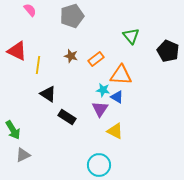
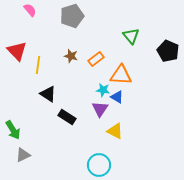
red triangle: rotated 20 degrees clockwise
